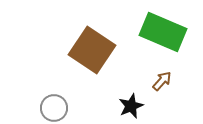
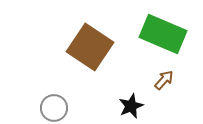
green rectangle: moved 2 px down
brown square: moved 2 px left, 3 px up
brown arrow: moved 2 px right, 1 px up
